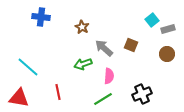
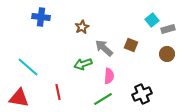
brown star: rotated 16 degrees clockwise
